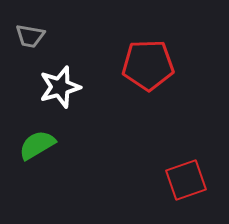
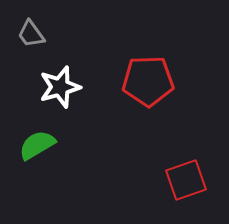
gray trapezoid: moved 1 px right, 2 px up; rotated 44 degrees clockwise
red pentagon: moved 16 px down
